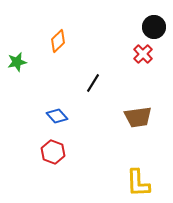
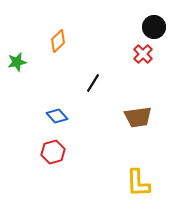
red hexagon: rotated 25 degrees clockwise
